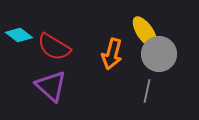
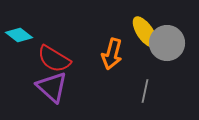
red semicircle: moved 12 px down
gray circle: moved 8 px right, 11 px up
purple triangle: moved 1 px right, 1 px down
gray line: moved 2 px left
